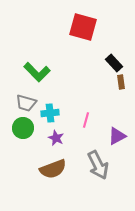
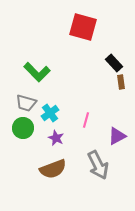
cyan cross: rotated 30 degrees counterclockwise
